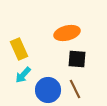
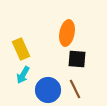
orange ellipse: rotated 65 degrees counterclockwise
yellow rectangle: moved 2 px right
cyan arrow: rotated 12 degrees counterclockwise
